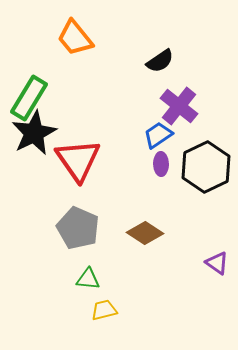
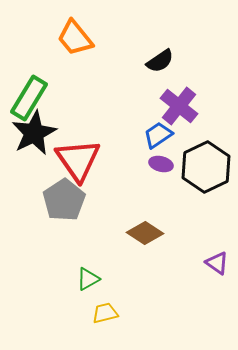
purple ellipse: rotated 75 degrees counterclockwise
gray pentagon: moved 14 px left, 28 px up; rotated 15 degrees clockwise
green triangle: rotated 35 degrees counterclockwise
yellow trapezoid: moved 1 px right, 3 px down
